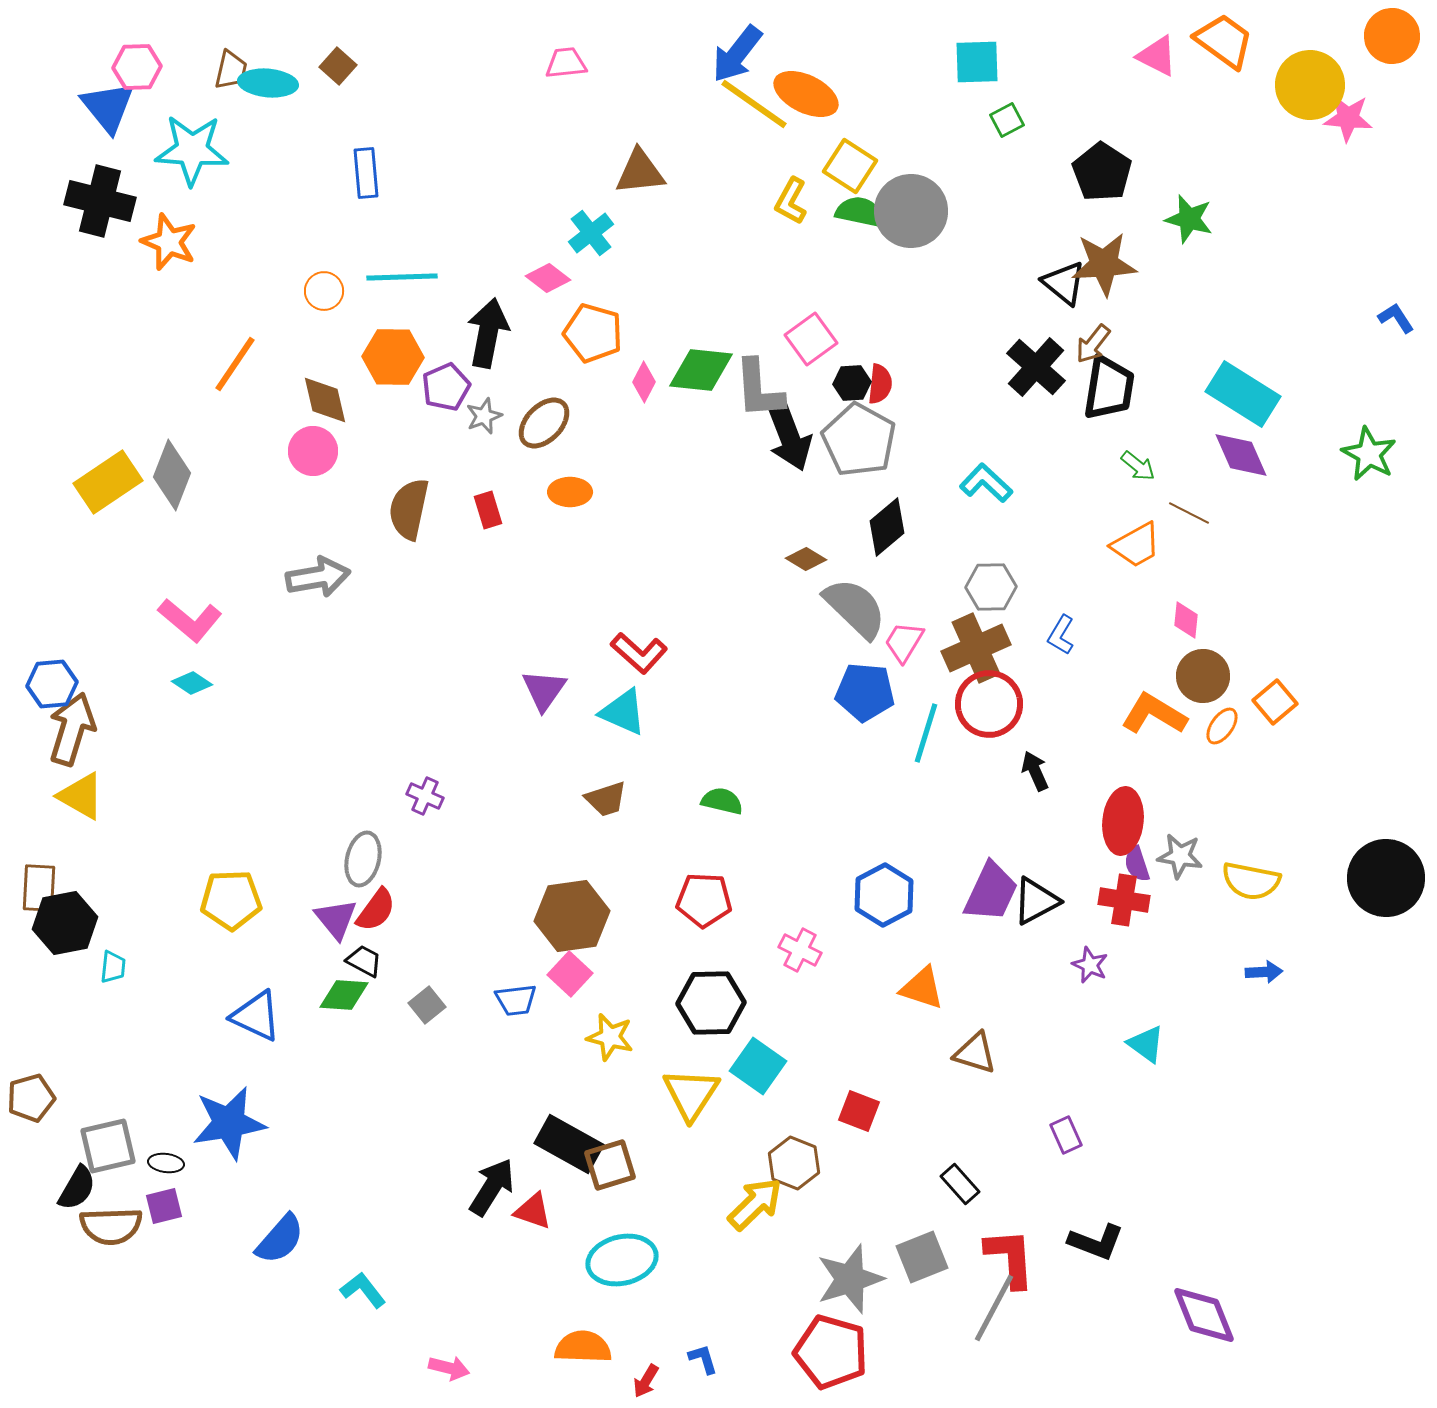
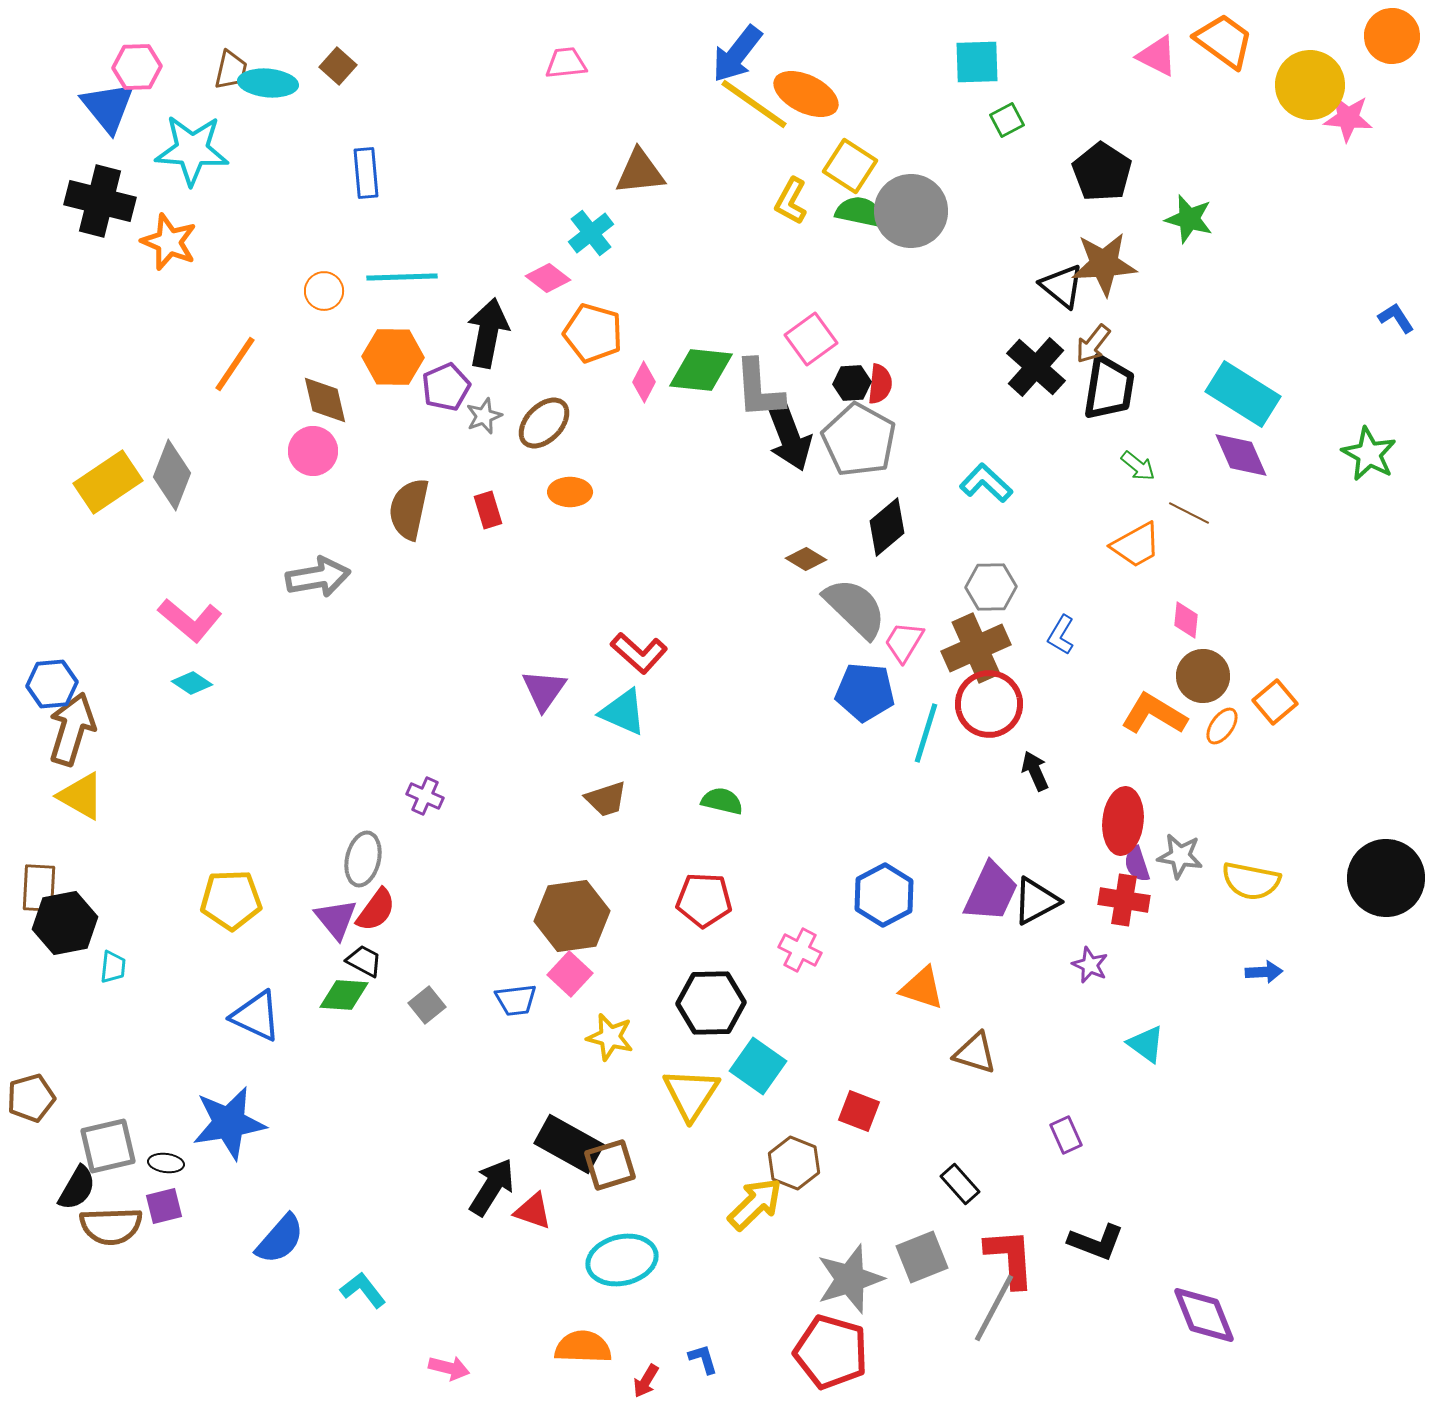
black triangle at (1064, 283): moved 2 px left, 3 px down
